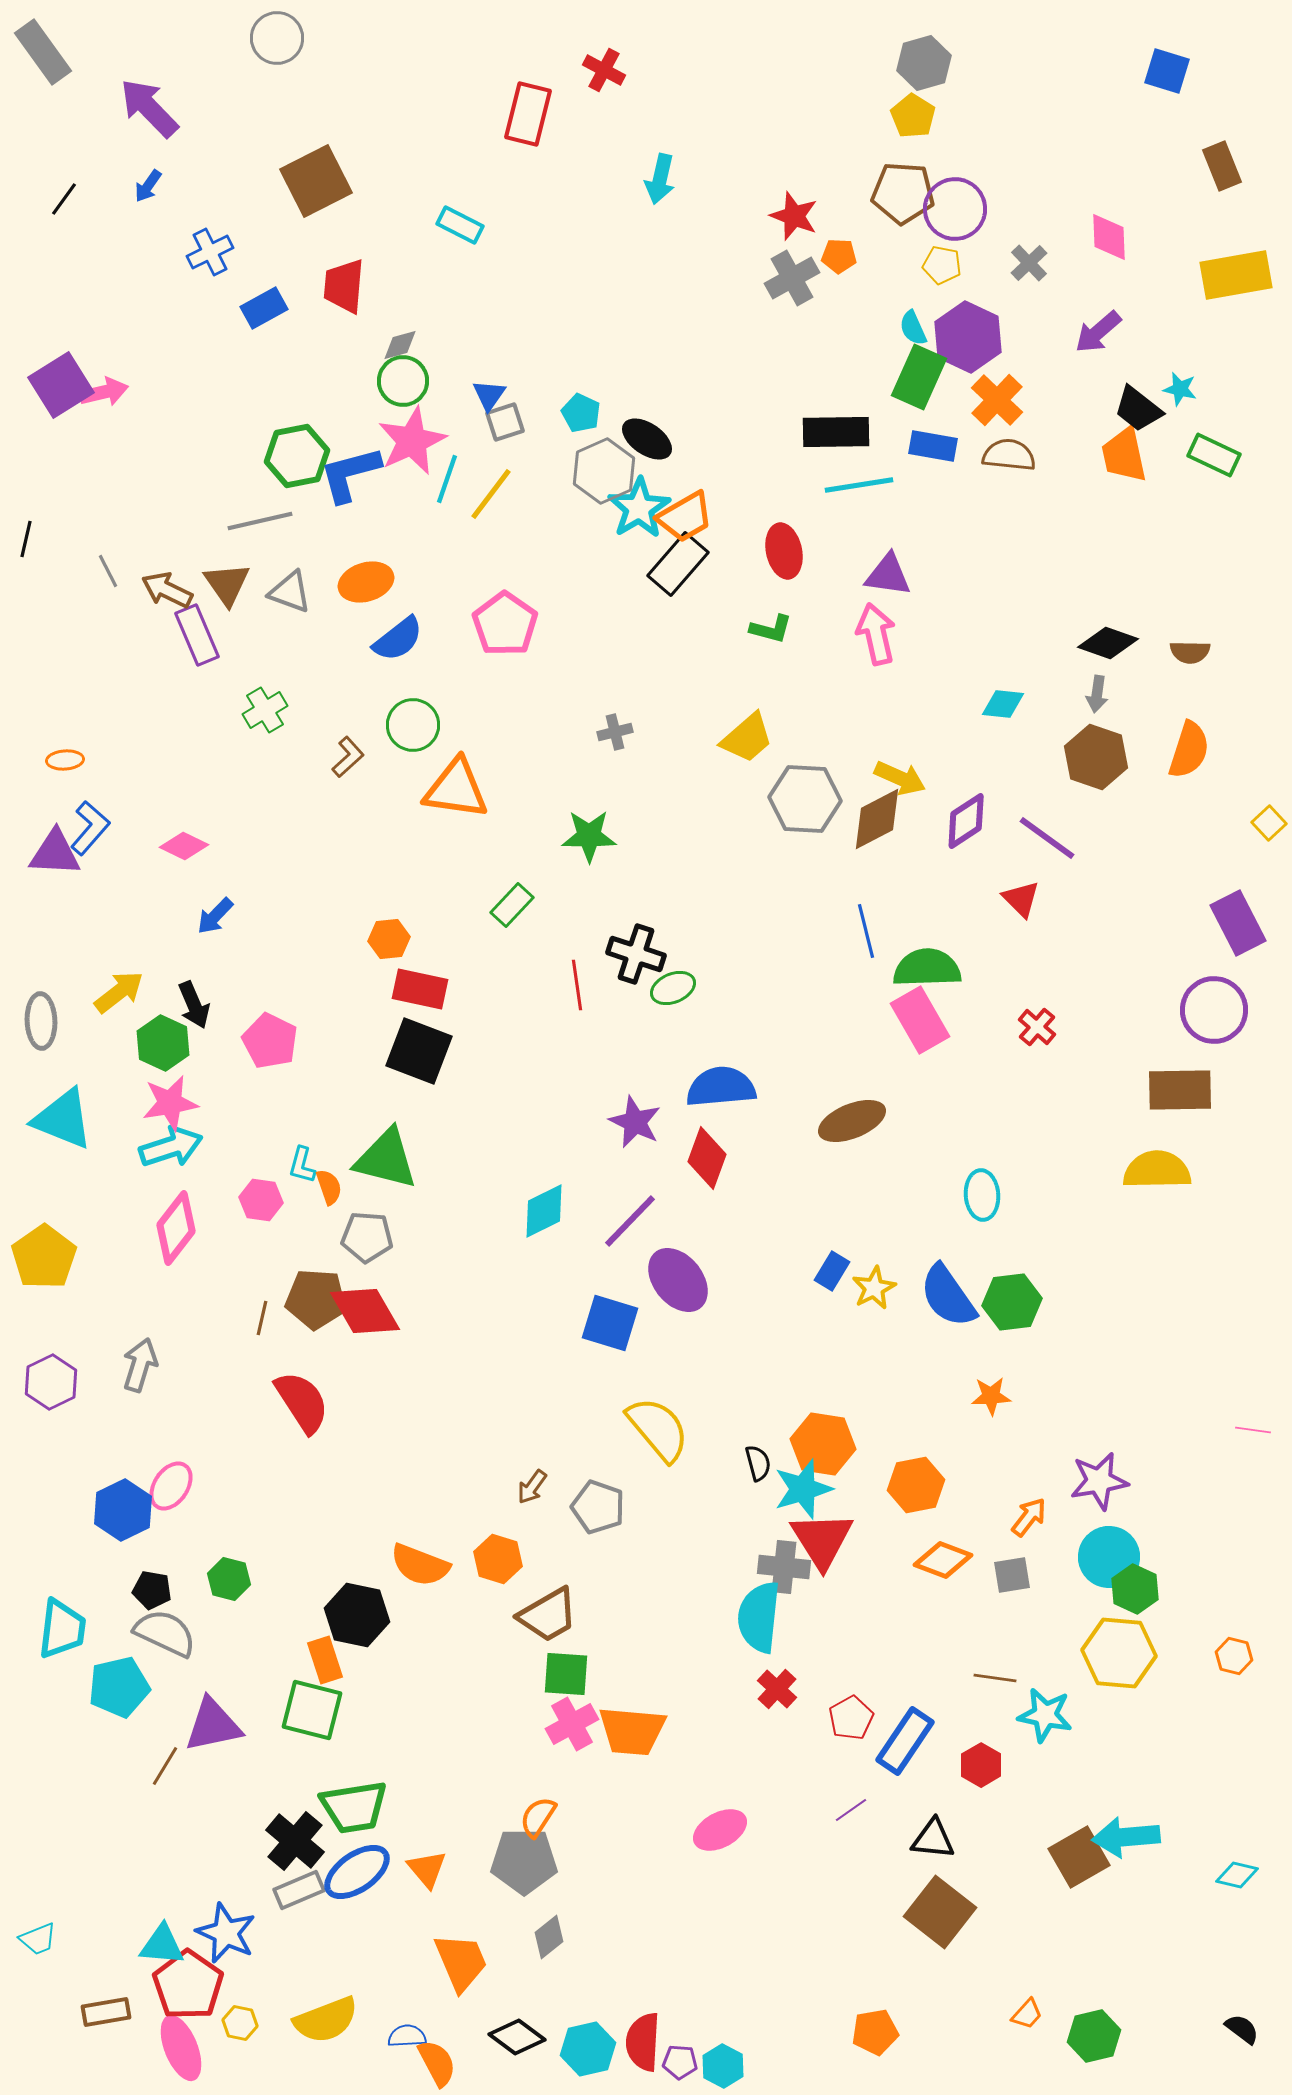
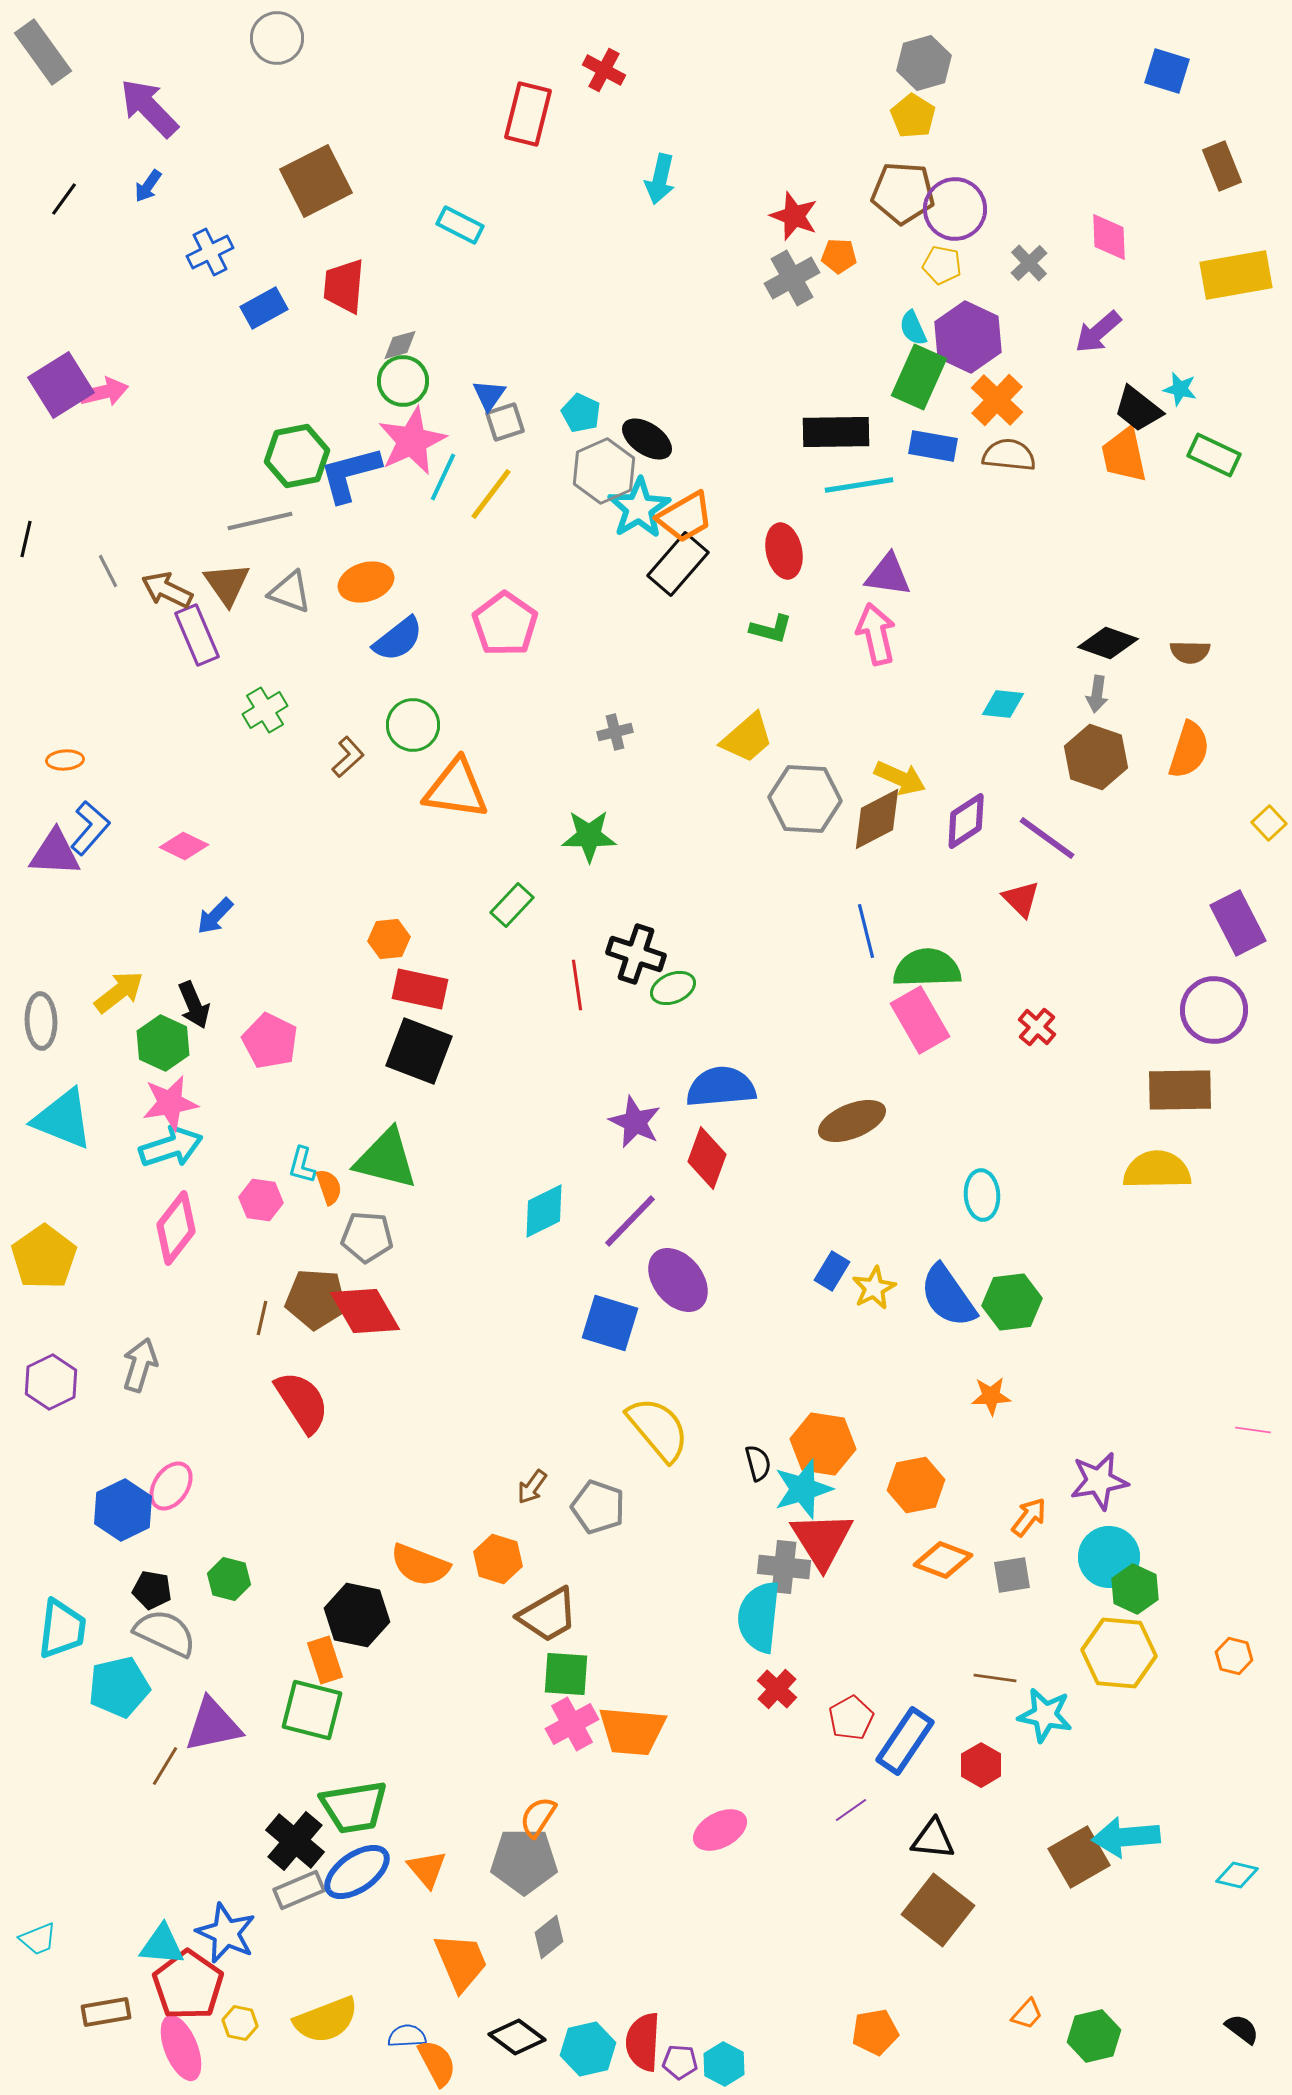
cyan line at (447, 479): moved 4 px left, 2 px up; rotated 6 degrees clockwise
brown square at (940, 1912): moved 2 px left, 2 px up
cyan hexagon at (723, 2066): moved 1 px right, 2 px up
